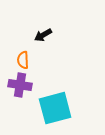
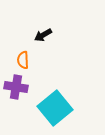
purple cross: moved 4 px left, 2 px down
cyan square: rotated 24 degrees counterclockwise
